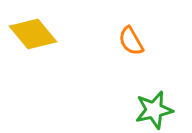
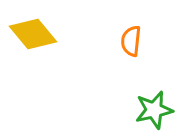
orange semicircle: rotated 36 degrees clockwise
